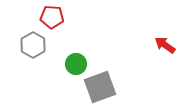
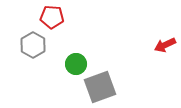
red arrow: rotated 60 degrees counterclockwise
